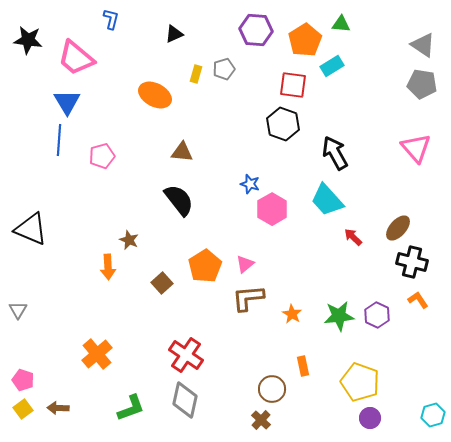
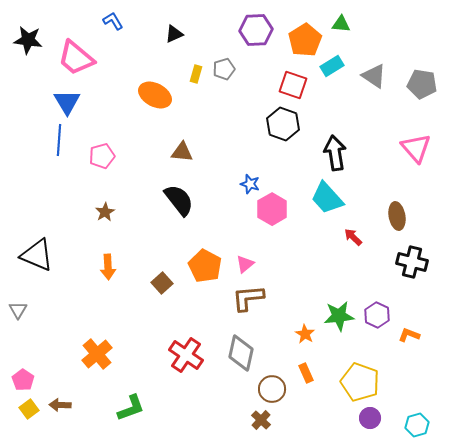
blue L-shape at (111, 19): moved 2 px right, 2 px down; rotated 45 degrees counterclockwise
purple hexagon at (256, 30): rotated 8 degrees counterclockwise
gray triangle at (423, 45): moved 49 px left, 31 px down
red square at (293, 85): rotated 12 degrees clockwise
black arrow at (335, 153): rotated 20 degrees clockwise
cyan trapezoid at (327, 200): moved 2 px up
brown ellipse at (398, 228): moved 1 px left, 12 px up; rotated 52 degrees counterclockwise
black triangle at (31, 229): moved 6 px right, 26 px down
brown star at (129, 240): moved 24 px left, 28 px up; rotated 18 degrees clockwise
orange pentagon at (205, 266): rotated 12 degrees counterclockwise
orange L-shape at (418, 300): moved 9 px left, 35 px down; rotated 35 degrees counterclockwise
orange star at (292, 314): moved 13 px right, 20 px down
orange rectangle at (303, 366): moved 3 px right, 7 px down; rotated 12 degrees counterclockwise
pink pentagon at (23, 380): rotated 15 degrees clockwise
gray diamond at (185, 400): moved 56 px right, 47 px up
brown arrow at (58, 408): moved 2 px right, 3 px up
yellow square at (23, 409): moved 6 px right
cyan hexagon at (433, 415): moved 16 px left, 10 px down
